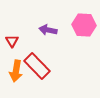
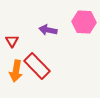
pink hexagon: moved 3 px up
